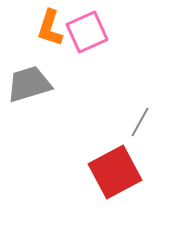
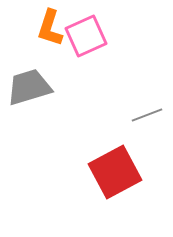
pink square: moved 1 px left, 4 px down
gray trapezoid: moved 3 px down
gray line: moved 7 px right, 7 px up; rotated 40 degrees clockwise
